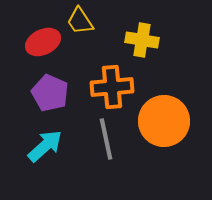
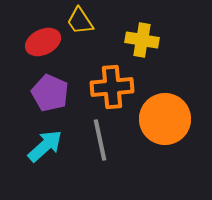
orange circle: moved 1 px right, 2 px up
gray line: moved 6 px left, 1 px down
